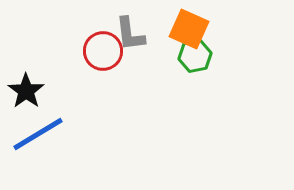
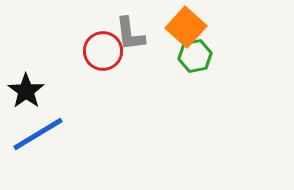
orange square: moved 3 px left, 2 px up; rotated 18 degrees clockwise
